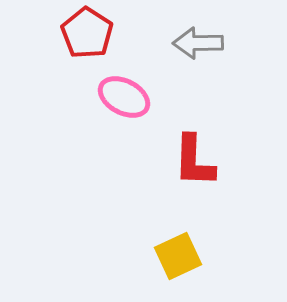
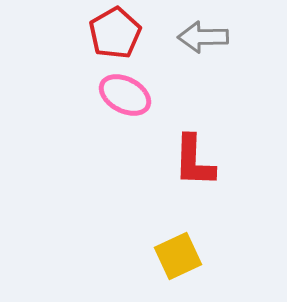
red pentagon: moved 28 px right; rotated 9 degrees clockwise
gray arrow: moved 5 px right, 6 px up
pink ellipse: moved 1 px right, 2 px up
